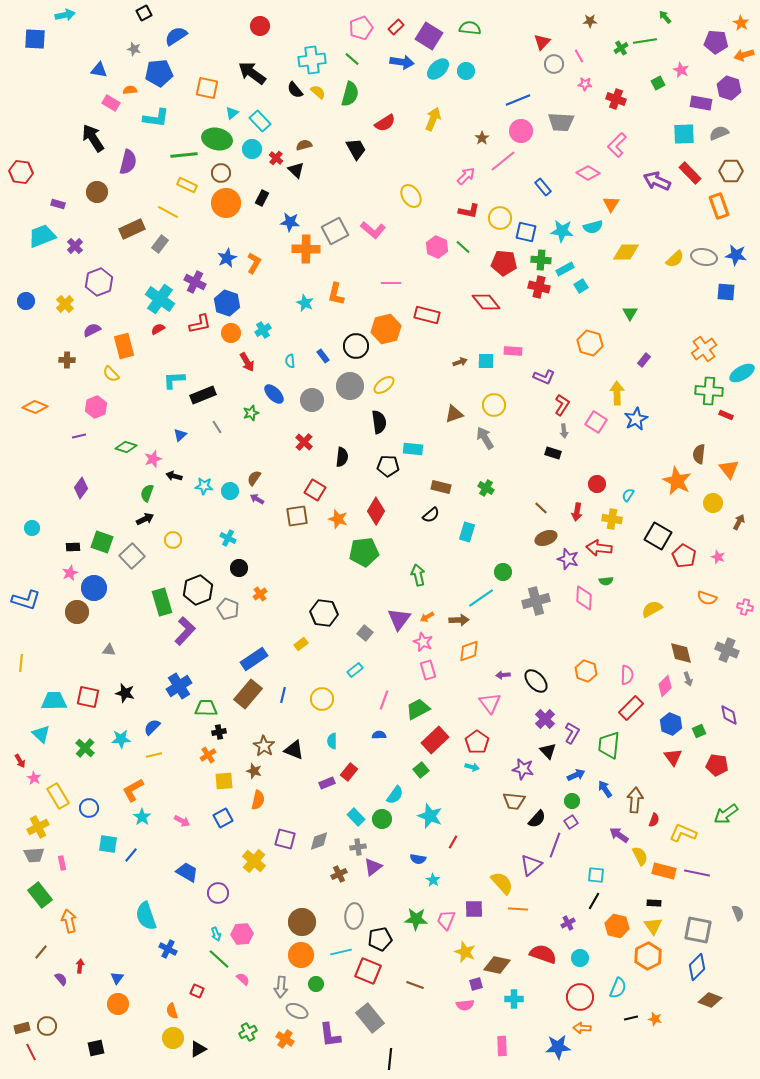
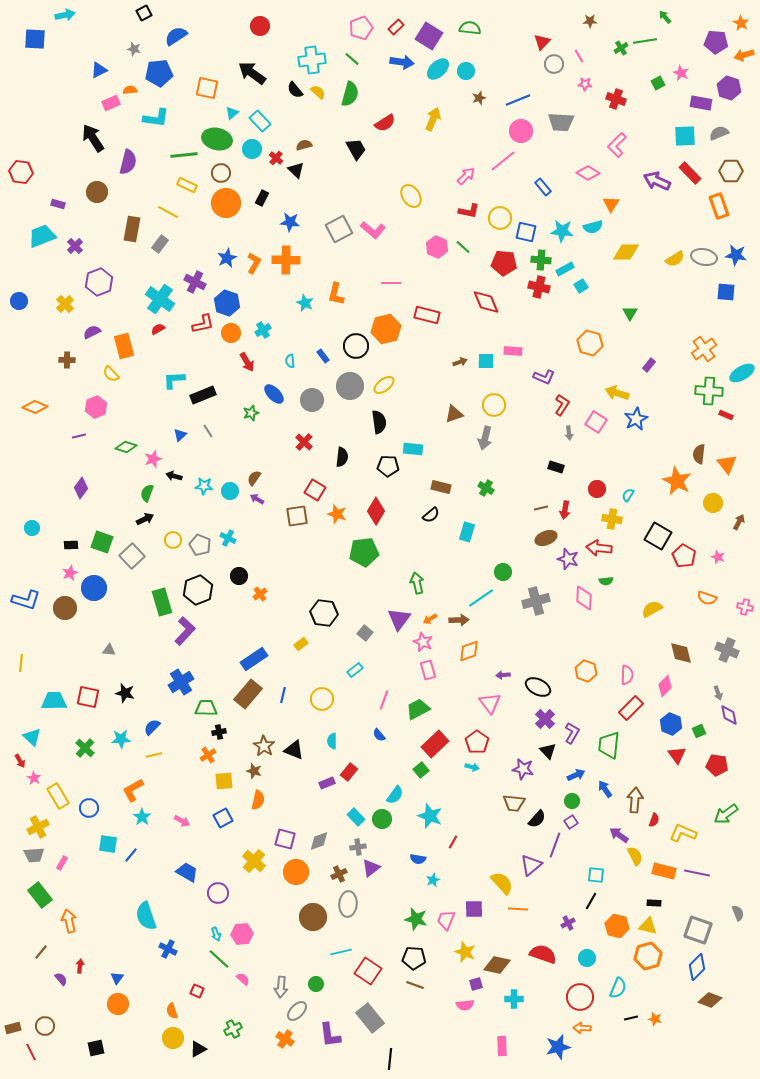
blue triangle at (99, 70): rotated 36 degrees counterclockwise
pink star at (681, 70): moved 3 px down
pink rectangle at (111, 103): rotated 54 degrees counterclockwise
cyan square at (684, 134): moved 1 px right, 2 px down
brown star at (482, 138): moved 3 px left, 40 px up; rotated 16 degrees clockwise
brown rectangle at (132, 229): rotated 55 degrees counterclockwise
gray square at (335, 231): moved 4 px right, 2 px up
orange cross at (306, 249): moved 20 px left, 11 px down
yellow semicircle at (675, 259): rotated 12 degrees clockwise
blue circle at (26, 301): moved 7 px left
red diamond at (486, 302): rotated 16 degrees clockwise
red L-shape at (200, 324): moved 3 px right
purple semicircle at (92, 330): moved 2 px down
purple rectangle at (644, 360): moved 5 px right, 5 px down
yellow arrow at (617, 393): rotated 70 degrees counterclockwise
gray line at (217, 427): moved 9 px left, 4 px down
gray arrow at (564, 431): moved 5 px right, 2 px down
gray arrow at (485, 438): rotated 135 degrees counterclockwise
black rectangle at (553, 453): moved 3 px right, 14 px down
orange triangle at (729, 469): moved 2 px left, 5 px up
red circle at (597, 484): moved 5 px down
brown line at (541, 508): rotated 56 degrees counterclockwise
red arrow at (577, 512): moved 12 px left, 2 px up
orange star at (338, 519): moved 1 px left, 5 px up
black rectangle at (73, 547): moved 2 px left, 2 px up
black circle at (239, 568): moved 8 px down
green arrow at (418, 575): moved 1 px left, 8 px down
gray pentagon at (228, 609): moved 28 px left, 64 px up
brown circle at (77, 612): moved 12 px left, 4 px up
orange arrow at (427, 617): moved 3 px right, 2 px down
gray arrow at (688, 679): moved 30 px right, 14 px down
black ellipse at (536, 681): moved 2 px right, 6 px down; rotated 20 degrees counterclockwise
blue cross at (179, 686): moved 2 px right, 4 px up
cyan triangle at (41, 734): moved 9 px left, 3 px down
blue semicircle at (379, 735): rotated 128 degrees counterclockwise
red rectangle at (435, 740): moved 4 px down
red triangle at (673, 757): moved 4 px right, 2 px up
brown trapezoid at (514, 801): moved 2 px down
yellow semicircle at (640, 856): moved 5 px left
pink rectangle at (62, 863): rotated 40 degrees clockwise
purple triangle at (373, 867): moved 2 px left, 1 px down
cyan star at (433, 880): rotated 16 degrees clockwise
black line at (594, 901): moved 3 px left
gray ellipse at (354, 916): moved 6 px left, 12 px up
green star at (416, 919): rotated 10 degrees clockwise
brown circle at (302, 922): moved 11 px right, 5 px up
yellow triangle at (653, 926): moved 5 px left; rotated 42 degrees counterclockwise
gray square at (698, 930): rotated 8 degrees clockwise
black pentagon at (380, 939): moved 34 px right, 19 px down; rotated 15 degrees clockwise
orange circle at (301, 955): moved 5 px left, 83 px up
orange hexagon at (648, 956): rotated 12 degrees clockwise
cyan circle at (580, 958): moved 7 px right
red square at (368, 971): rotated 12 degrees clockwise
gray ellipse at (297, 1011): rotated 70 degrees counterclockwise
brown circle at (47, 1026): moved 2 px left
brown rectangle at (22, 1028): moved 9 px left
green cross at (248, 1032): moved 15 px left, 3 px up
blue star at (558, 1047): rotated 10 degrees counterclockwise
